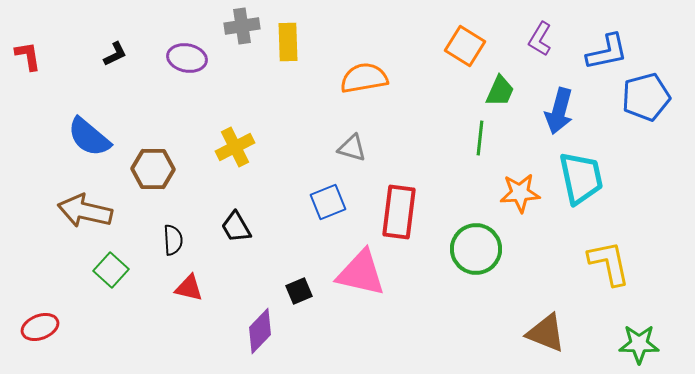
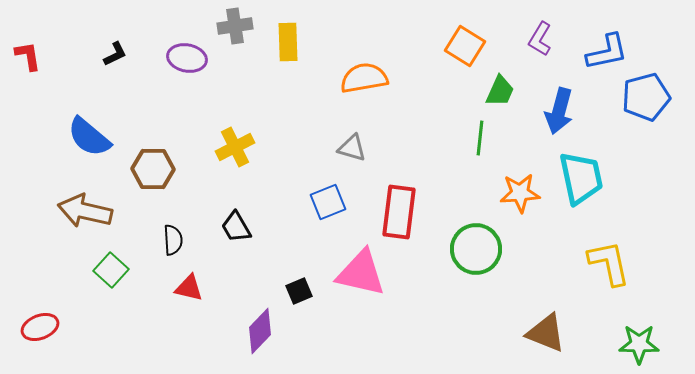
gray cross: moved 7 px left
